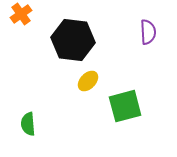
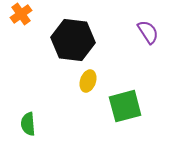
purple semicircle: rotated 30 degrees counterclockwise
yellow ellipse: rotated 25 degrees counterclockwise
